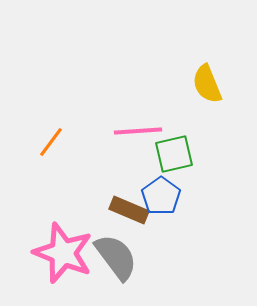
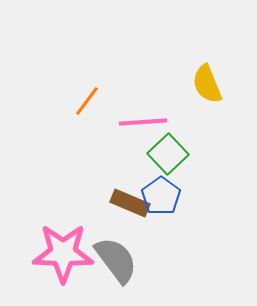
pink line: moved 5 px right, 9 px up
orange line: moved 36 px right, 41 px up
green square: moved 6 px left; rotated 30 degrees counterclockwise
brown rectangle: moved 1 px right, 7 px up
pink star: rotated 20 degrees counterclockwise
gray semicircle: moved 3 px down
